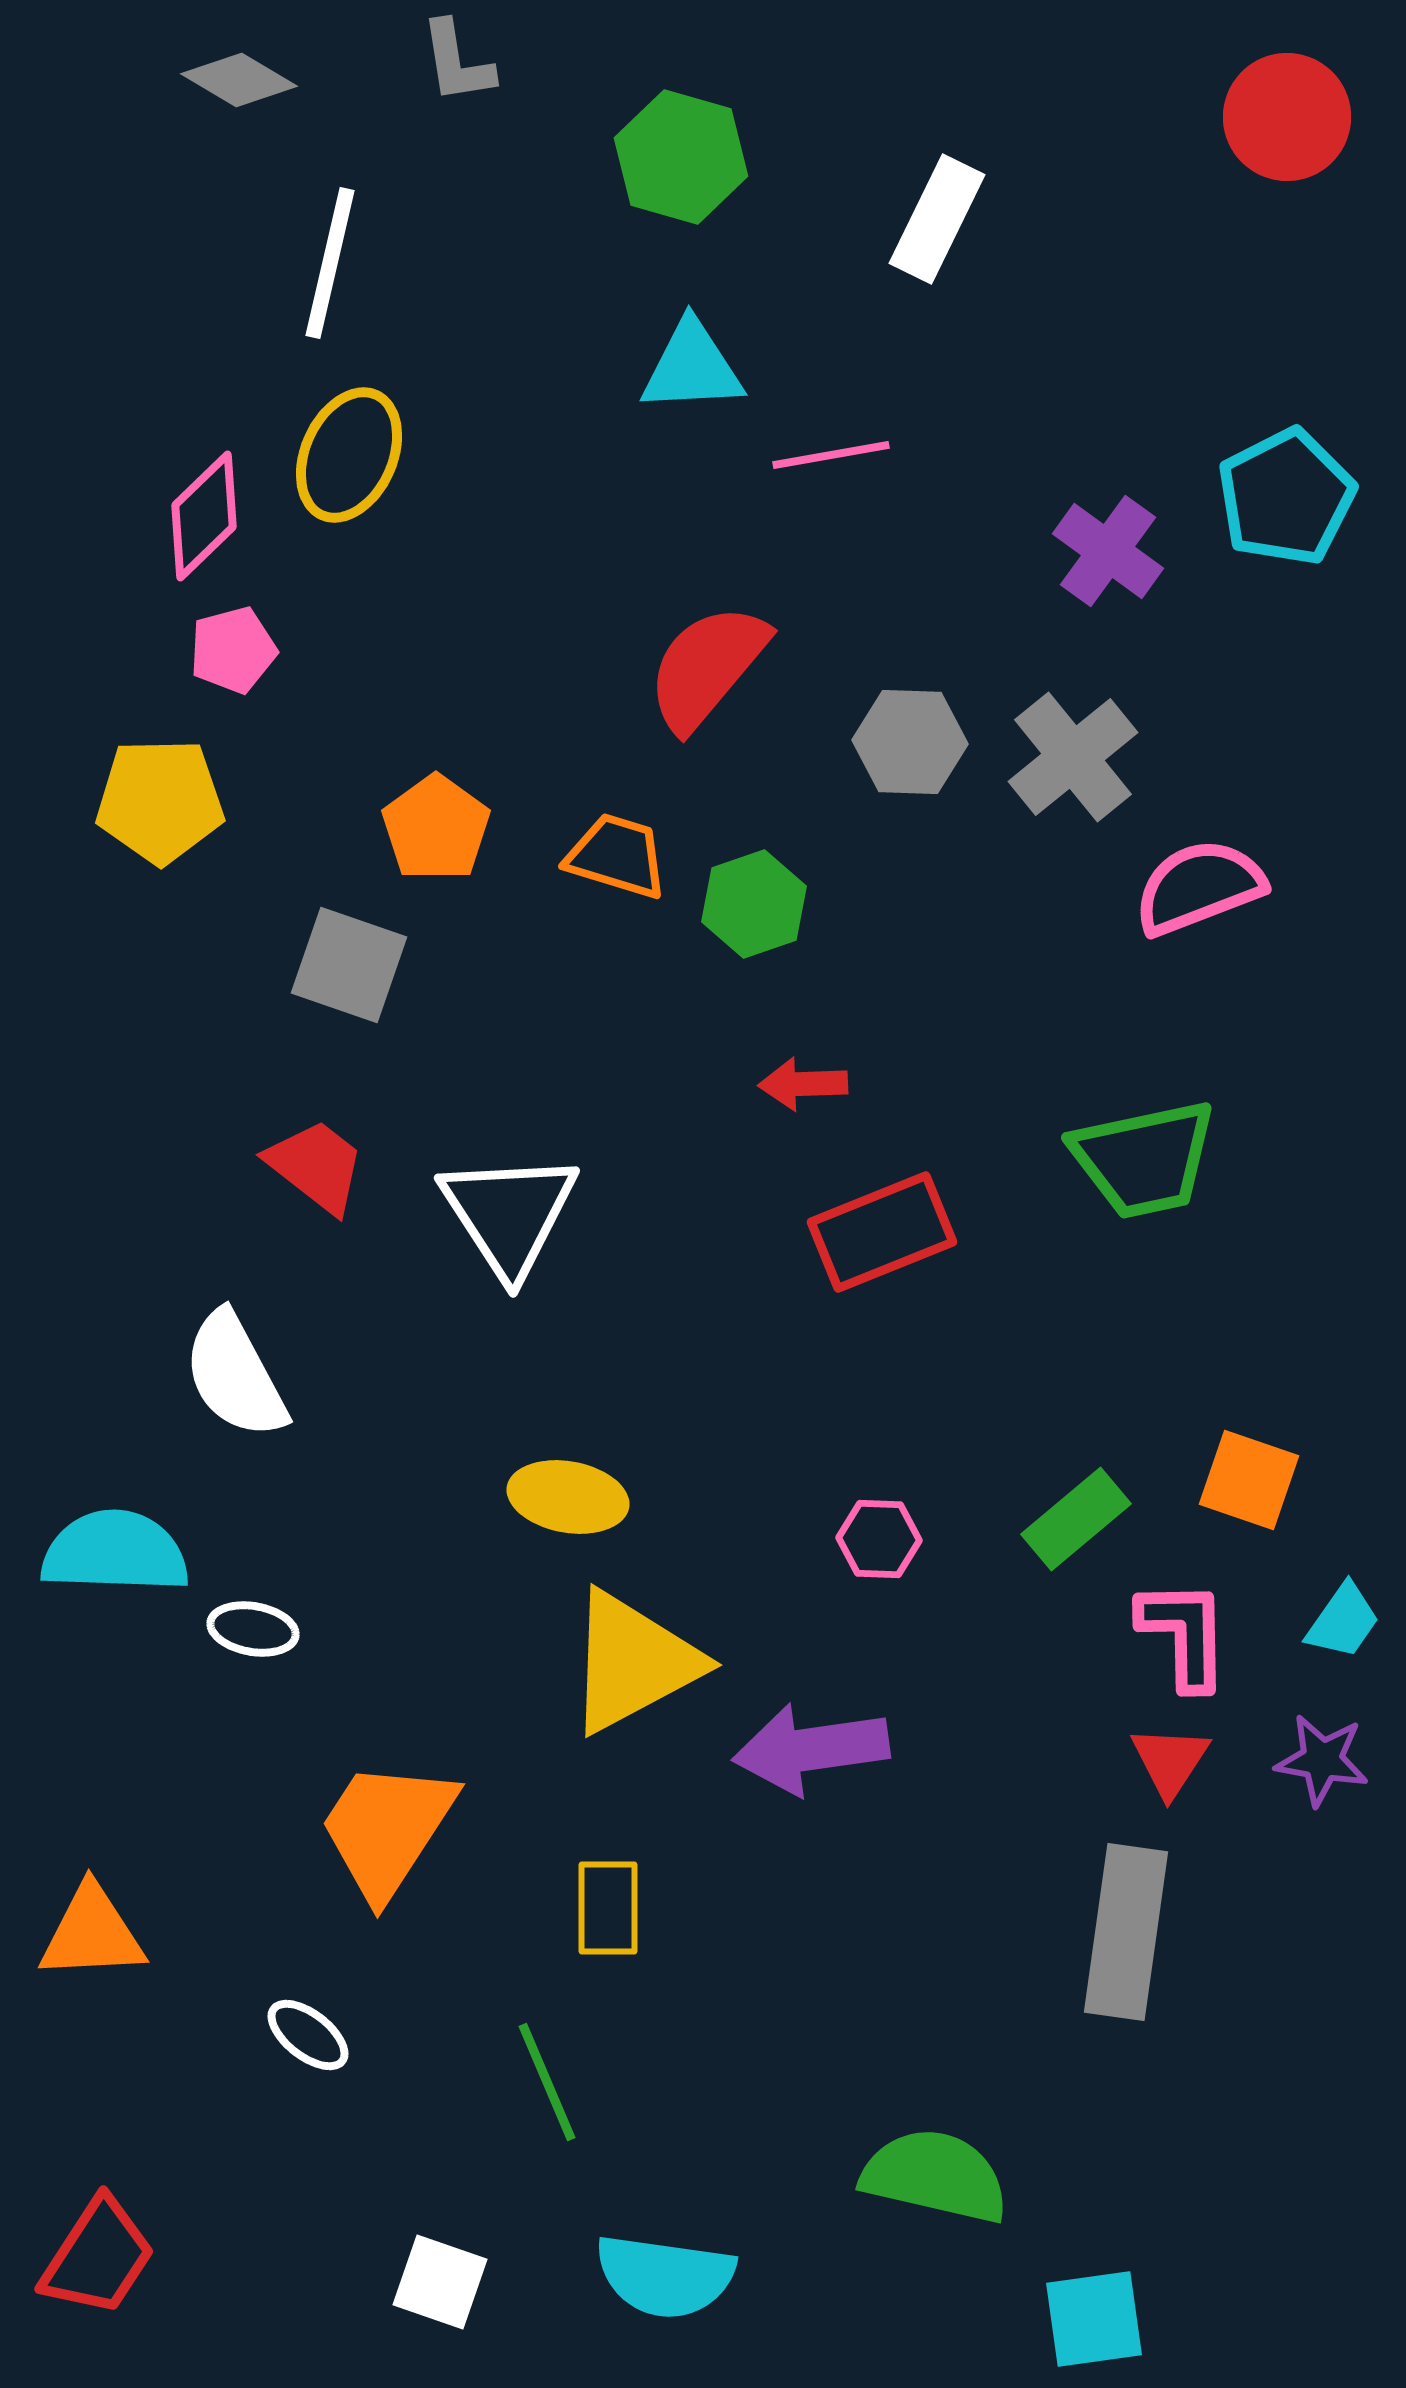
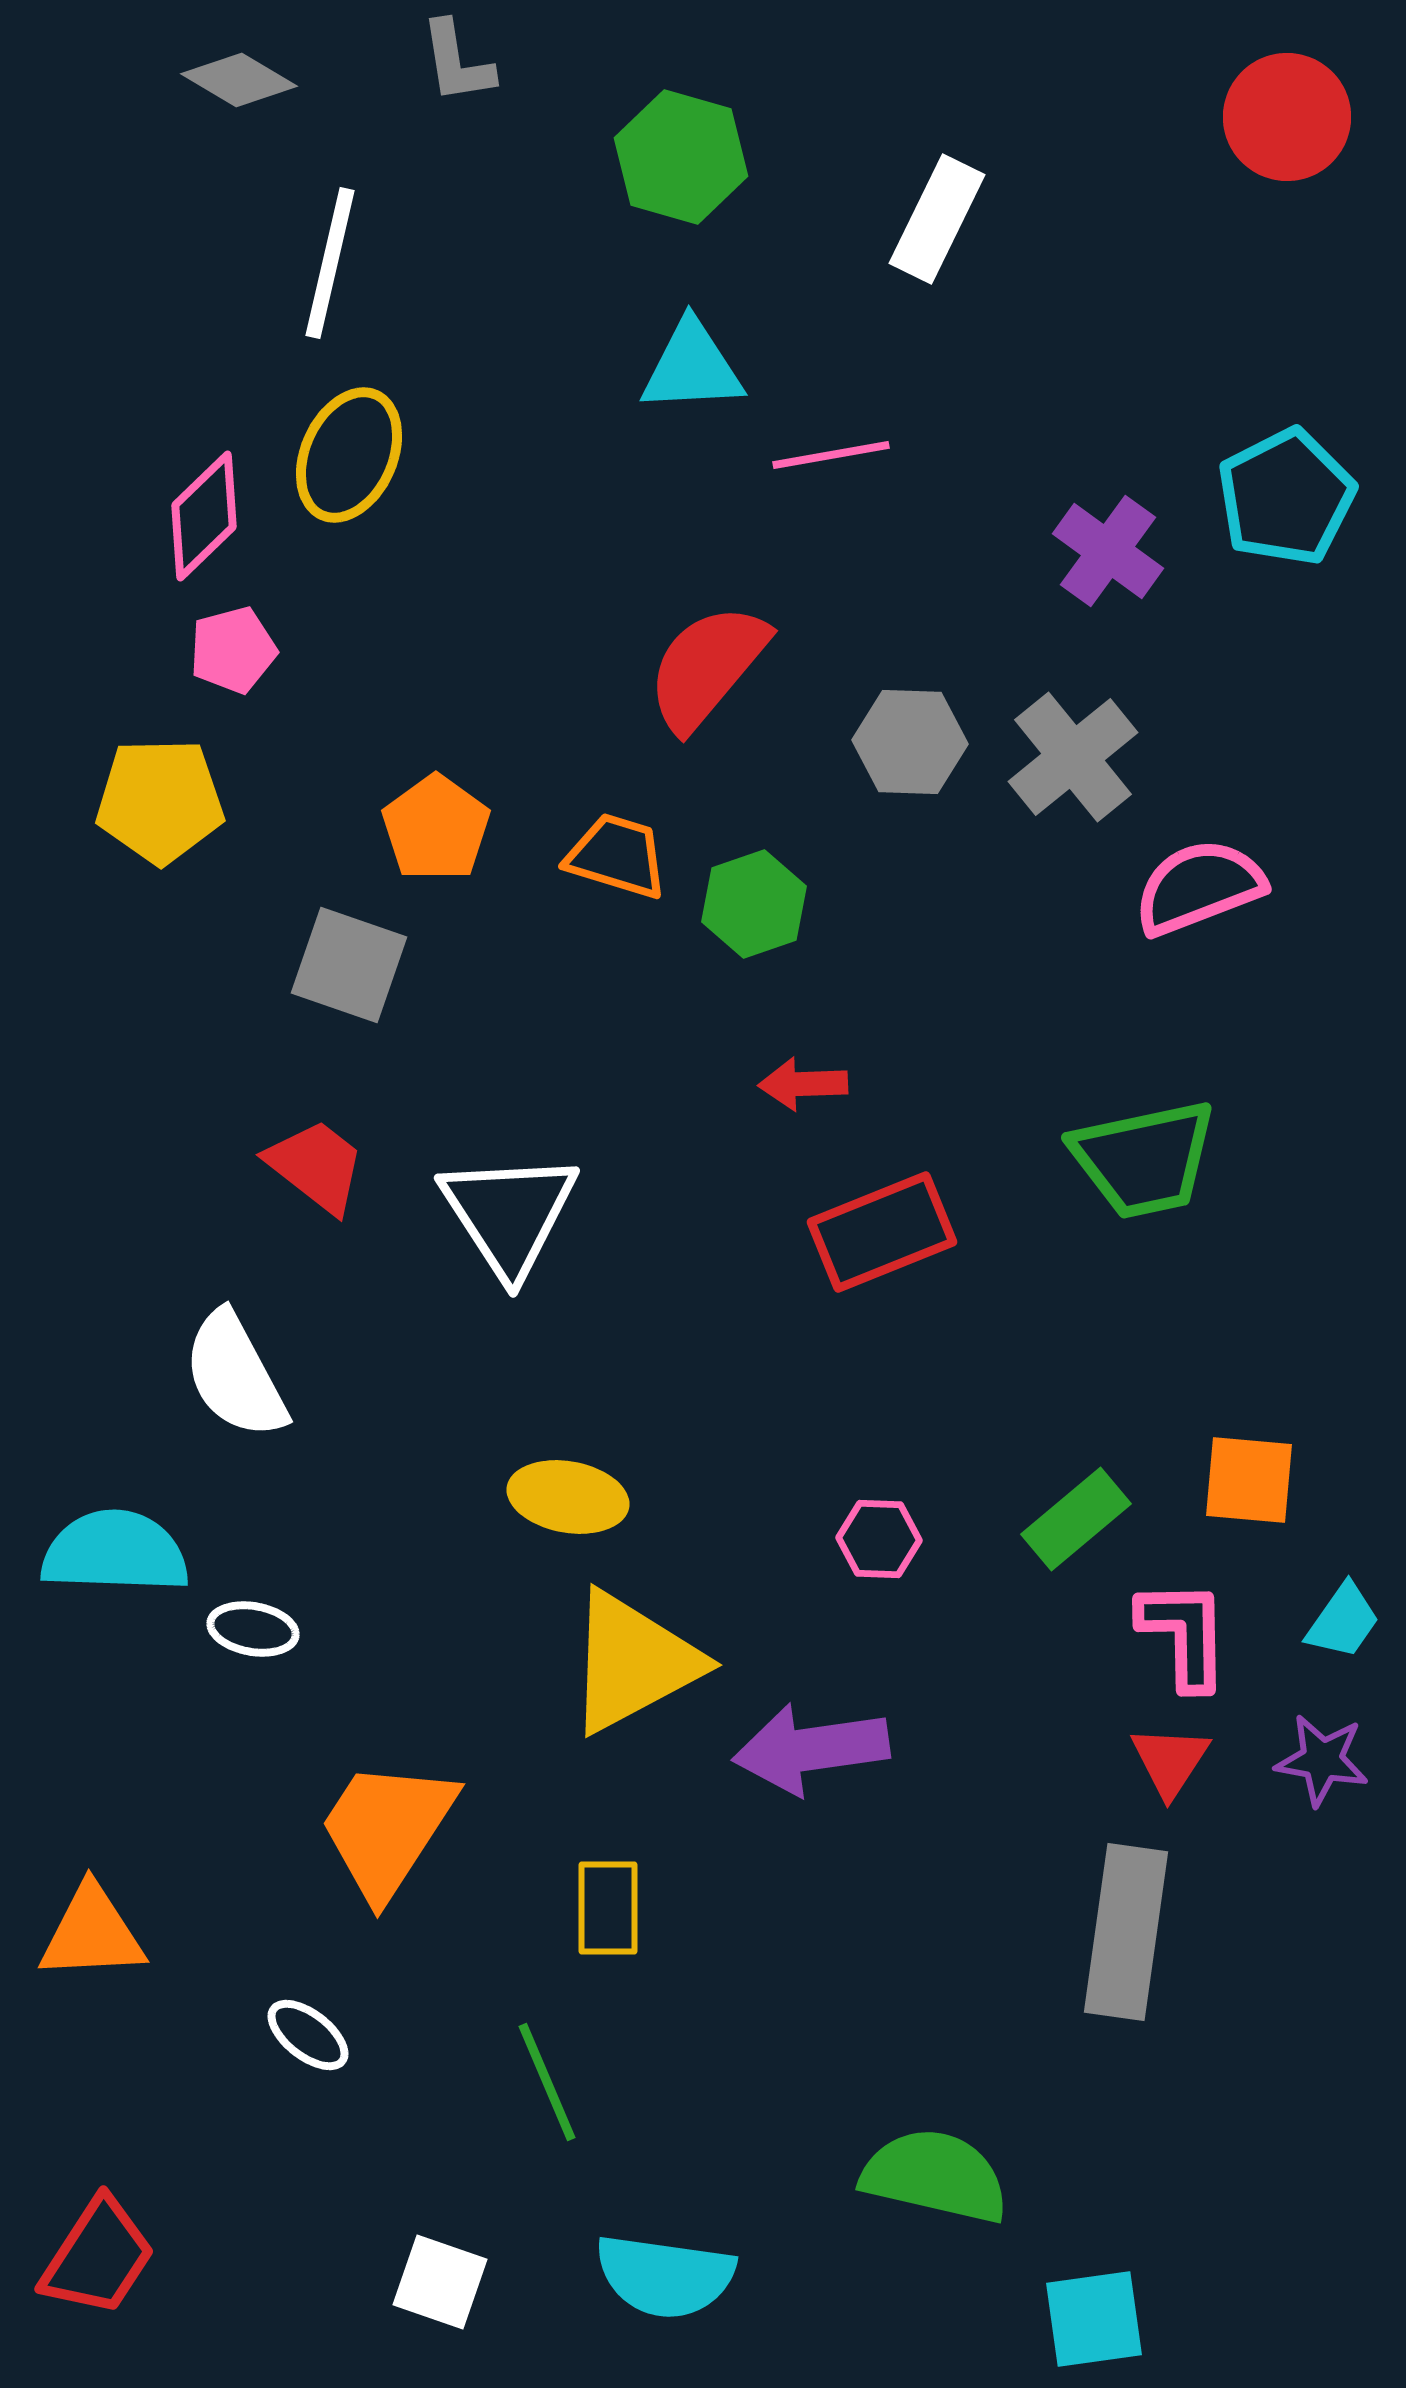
orange square at (1249, 1480): rotated 14 degrees counterclockwise
